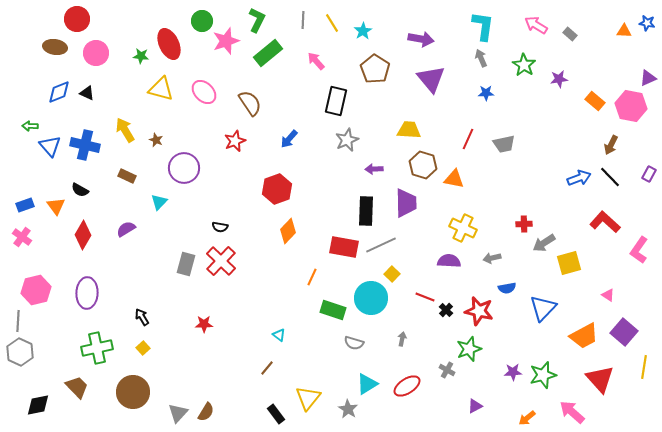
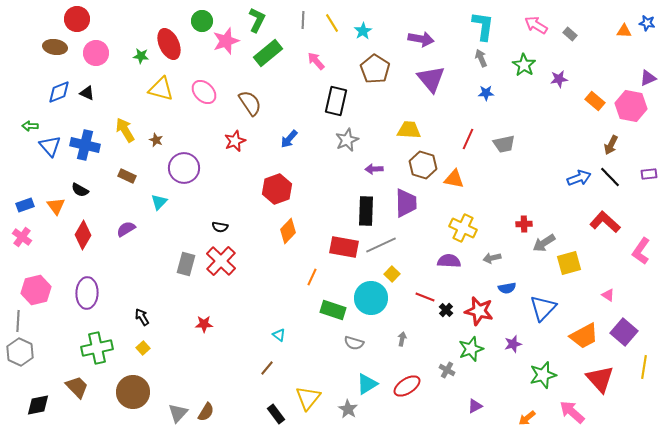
purple rectangle at (649, 174): rotated 56 degrees clockwise
pink L-shape at (639, 250): moved 2 px right, 1 px down
green star at (469, 349): moved 2 px right
purple star at (513, 372): moved 28 px up; rotated 12 degrees counterclockwise
